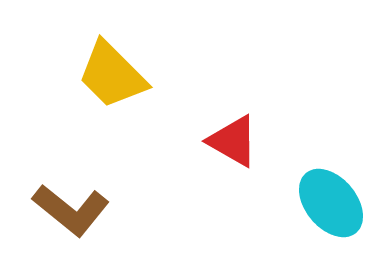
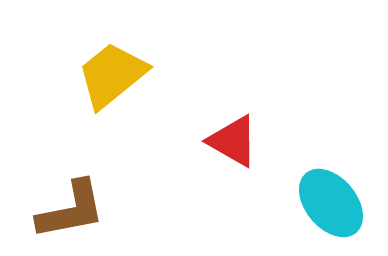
yellow trapezoid: rotated 96 degrees clockwise
brown L-shape: rotated 50 degrees counterclockwise
